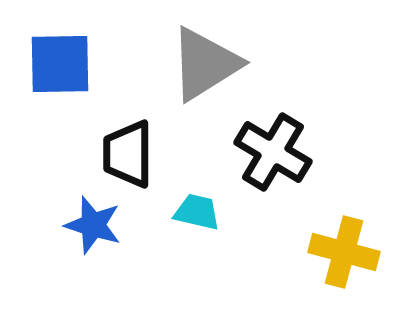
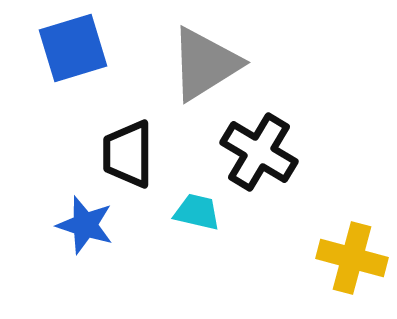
blue square: moved 13 px right, 16 px up; rotated 16 degrees counterclockwise
black cross: moved 14 px left
blue star: moved 8 px left
yellow cross: moved 8 px right, 6 px down
